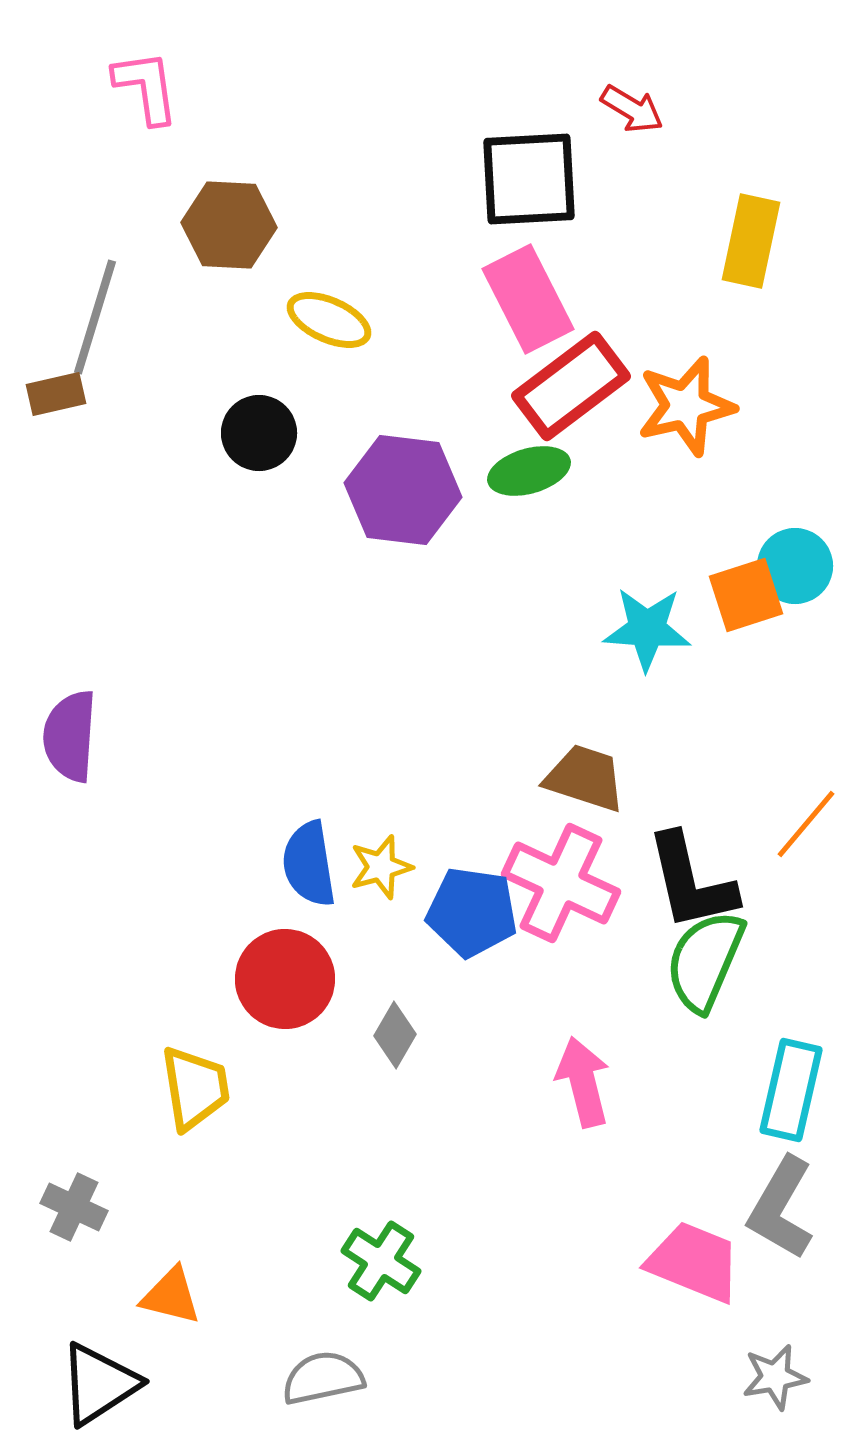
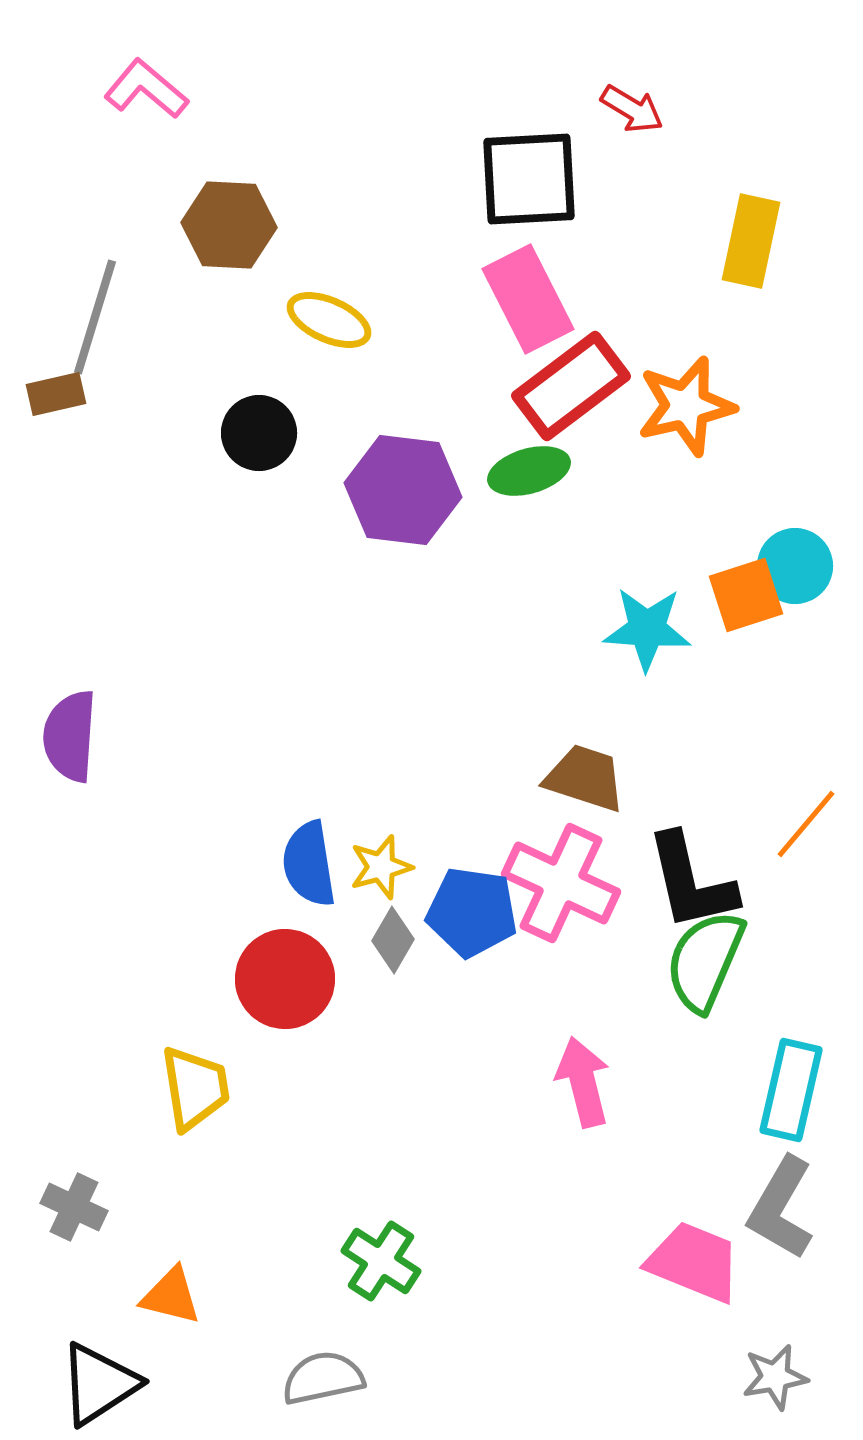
pink L-shape: moved 2 px down; rotated 42 degrees counterclockwise
gray diamond: moved 2 px left, 95 px up
